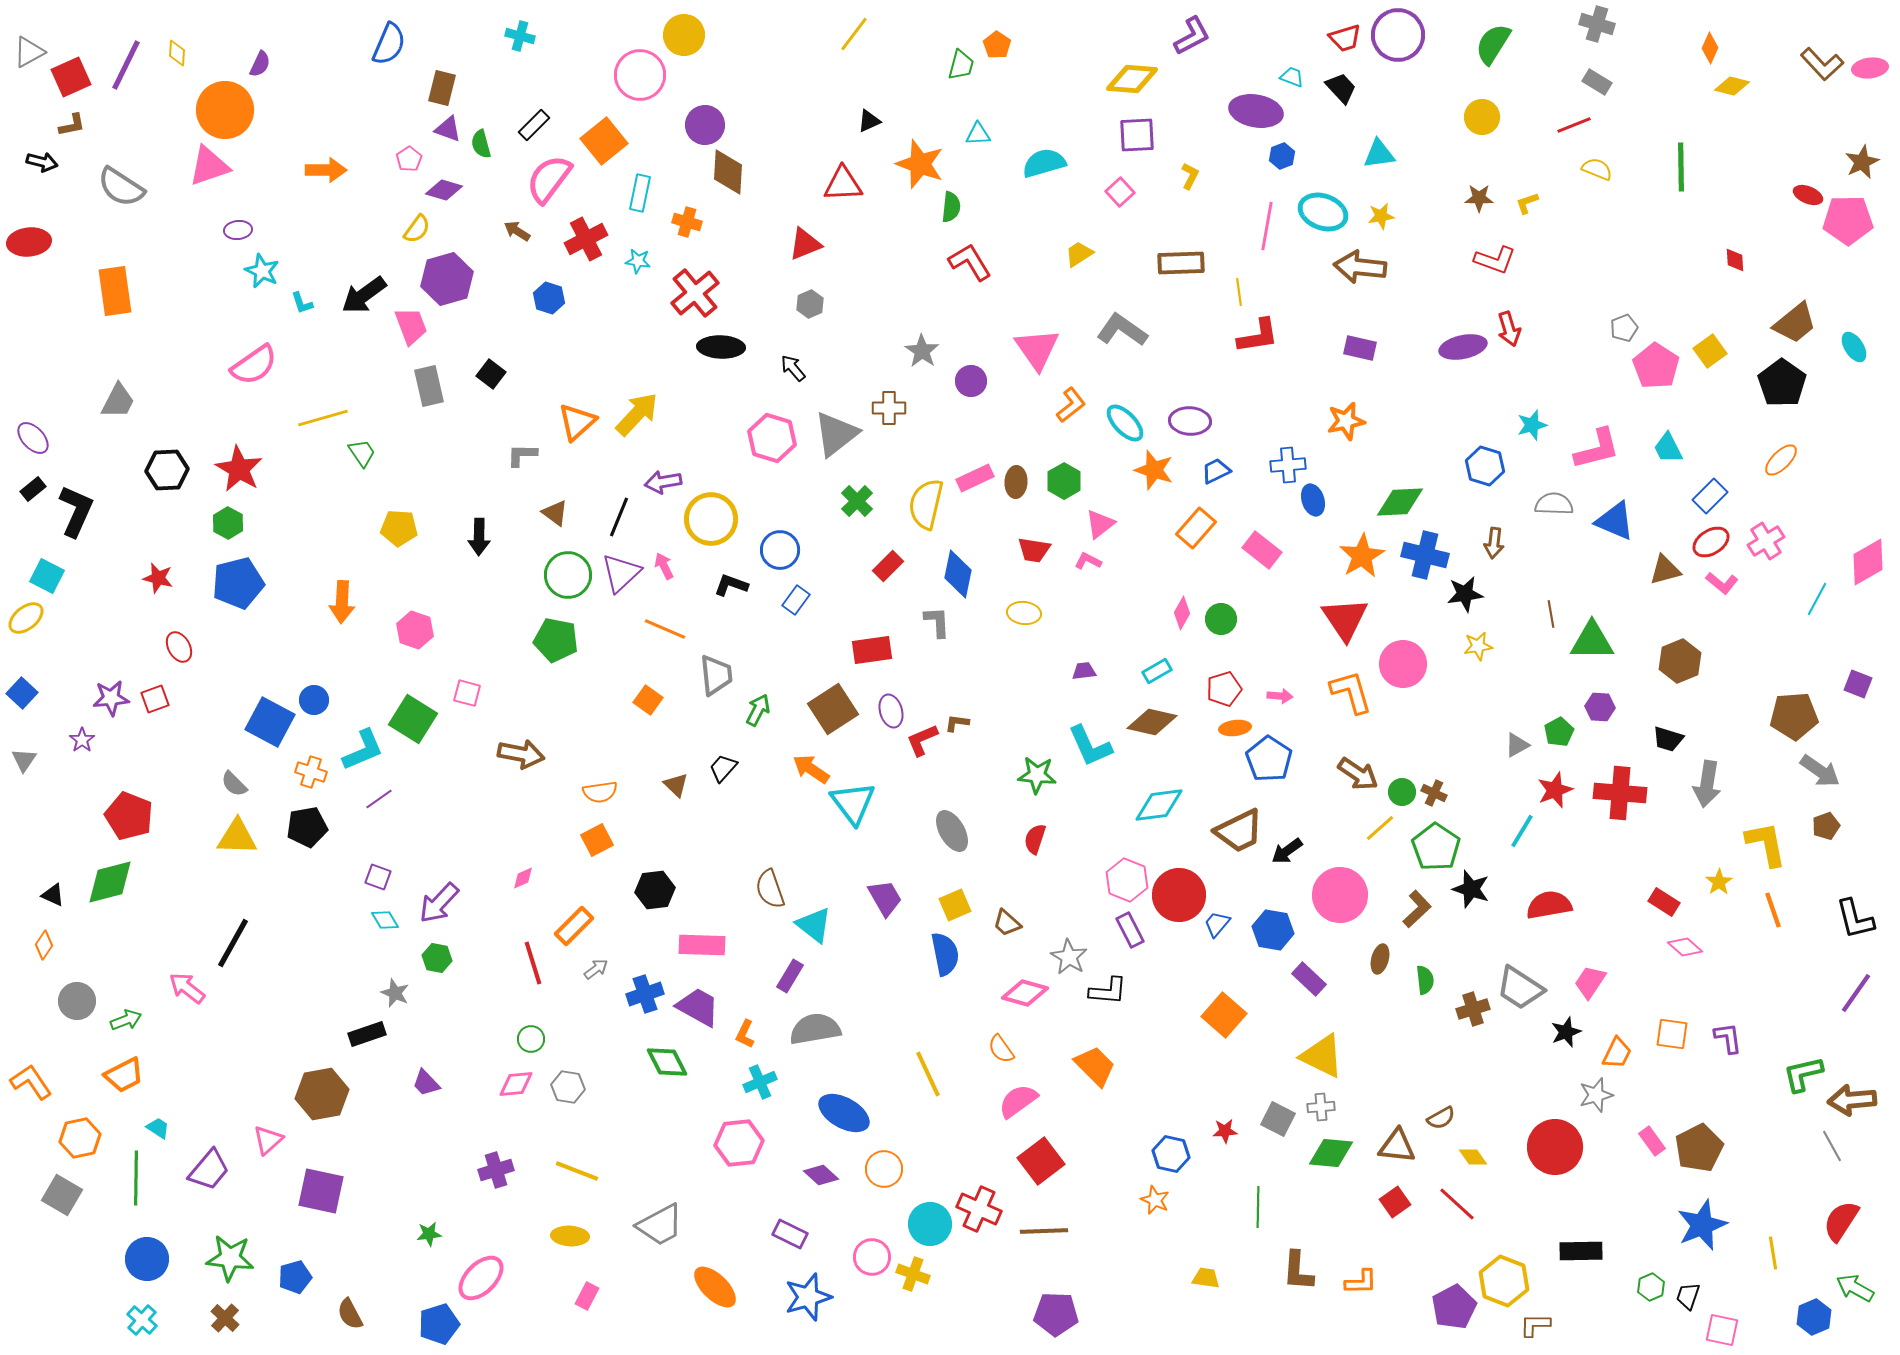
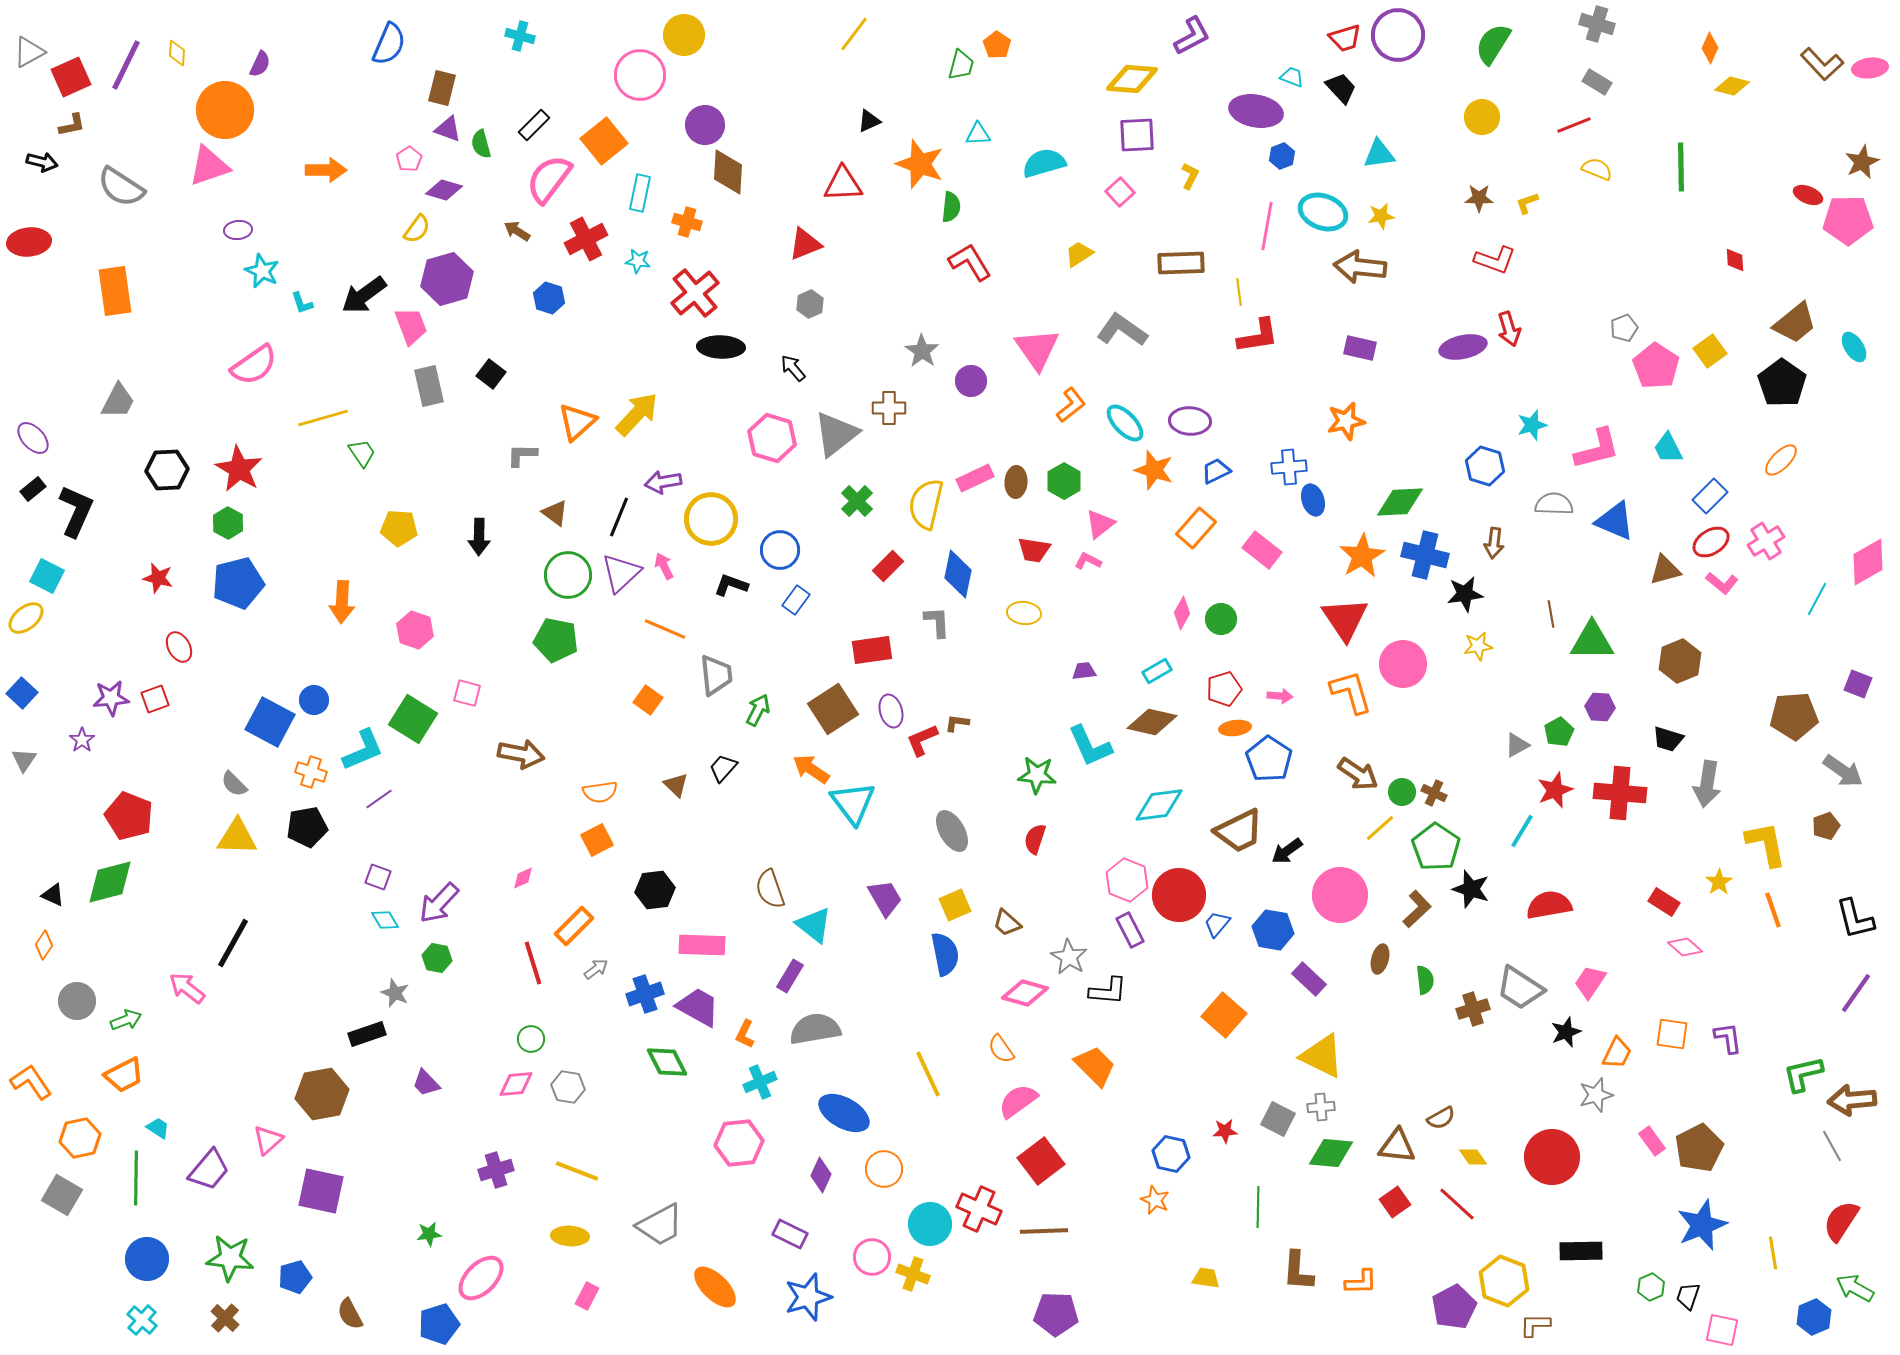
blue cross at (1288, 465): moved 1 px right, 2 px down
gray arrow at (1820, 771): moved 23 px right
red circle at (1555, 1147): moved 3 px left, 10 px down
purple diamond at (821, 1175): rotated 72 degrees clockwise
